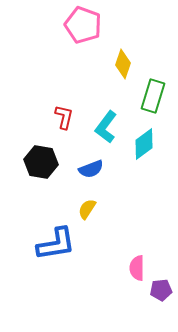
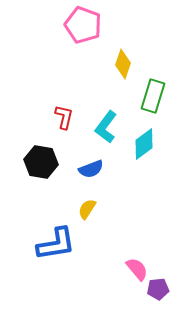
pink semicircle: moved 1 px down; rotated 140 degrees clockwise
purple pentagon: moved 3 px left, 1 px up
